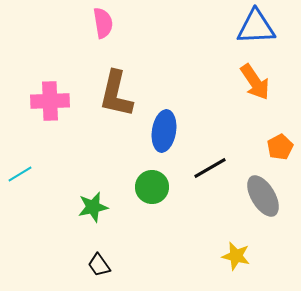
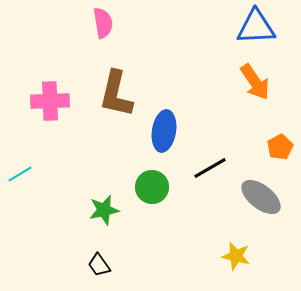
gray ellipse: moved 2 px left, 1 px down; rotated 21 degrees counterclockwise
green star: moved 11 px right, 3 px down
